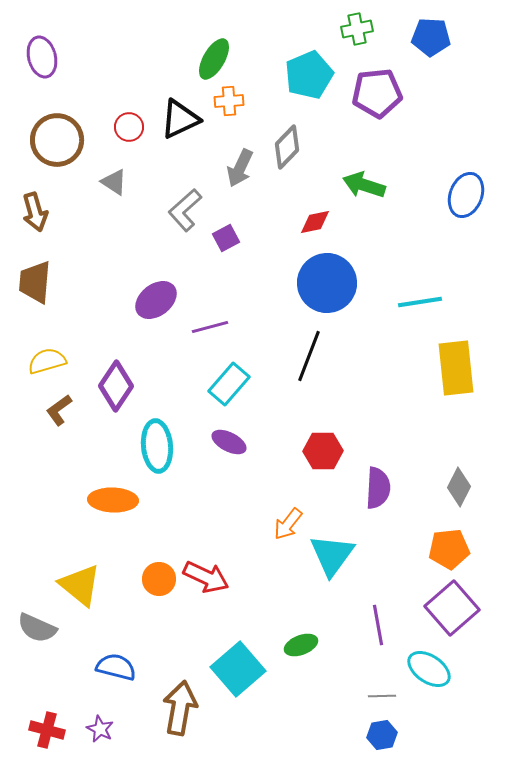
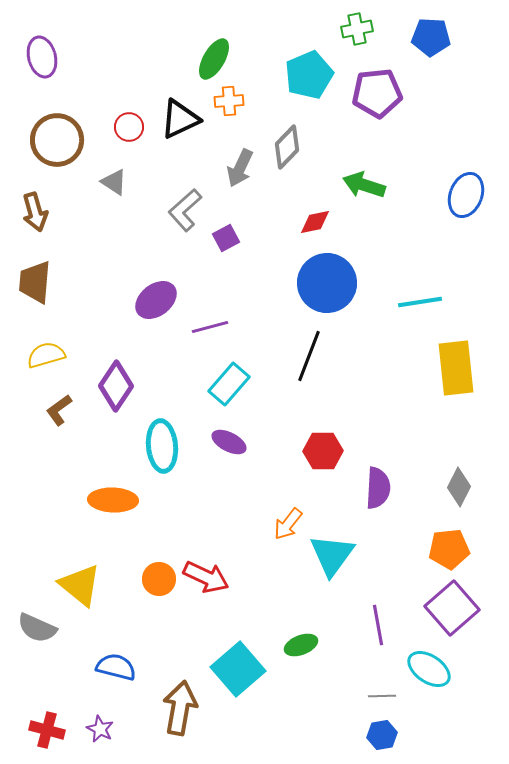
yellow semicircle at (47, 361): moved 1 px left, 6 px up
cyan ellipse at (157, 446): moved 5 px right
